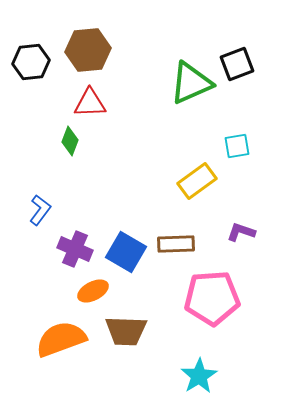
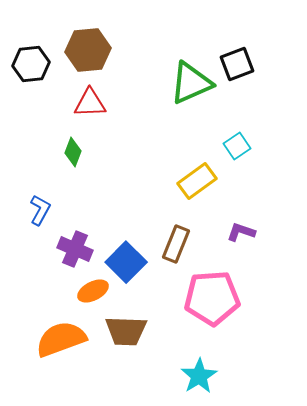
black hexagon: moved 2 px down
green diamond: moved 3 px right, 11 px down
cyan square: rotated 24 degrees counterclockwise
blue L-shape: rotated 8 degrees counterclockwise
brown rectangle: rotated 66 degrees counterclockwise
blue square: moved 10 px down; rotated 15 degrees clockwise
